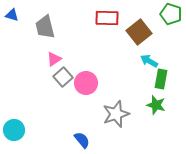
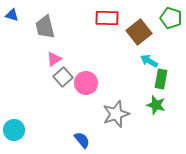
green pentagon: moved 4 px down
